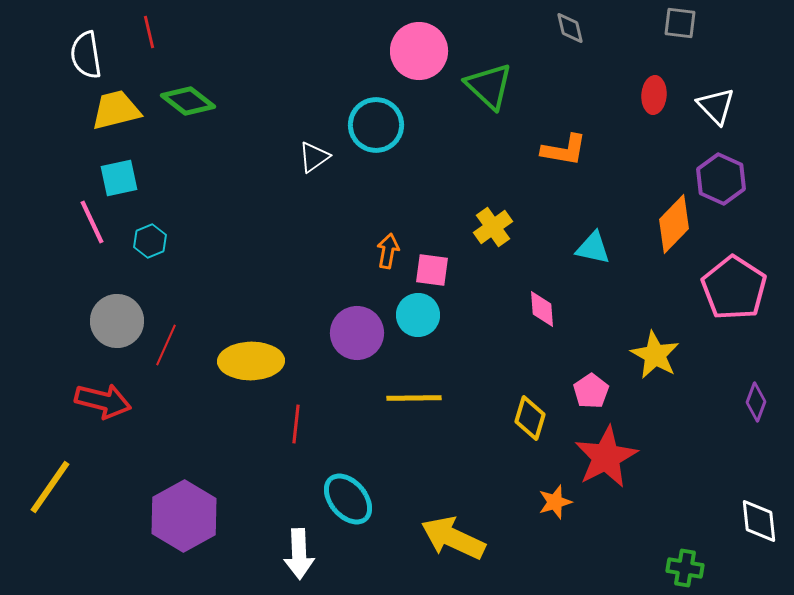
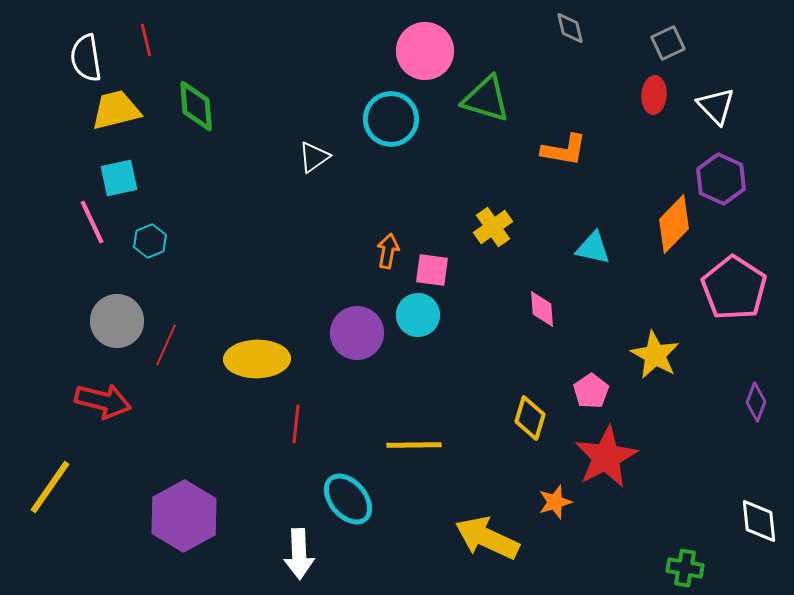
gray square at (680, 23): moved 12 px left, 20 px down; rotated 32 degrees counterclockwise
red line at (149, 32): moved 3 px left, 8 px down
pink circle at (419, 51): moved 6 px right
white semicircle at (86, 55): moved 3 px down
green triangle at (489, 86): moved 3 px left, 13 px down; rotated 26 degrees counterclockwise
green diamond at (188, 101): moved 8 px right, 5 px down; rotated 48 degrees clockwise
cyan circle at (376, 125): moved 15 px right, 6 px up
yellow ellipse at (251, 361): moved 6 px right, 2 px up
yellow line at (414, 398): moved 47 px down
yellow arrow at (453, 538): moved 34 px right
